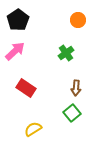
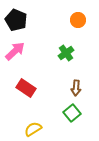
black pentagon: moved 2 px left; rotated 15 degrees counterclockwise
